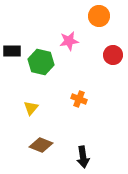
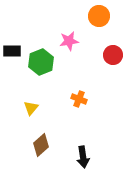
green hexagon: rotated 25 degrees clockwise
brown diamond: rotated 65 degrees counterclockwise
